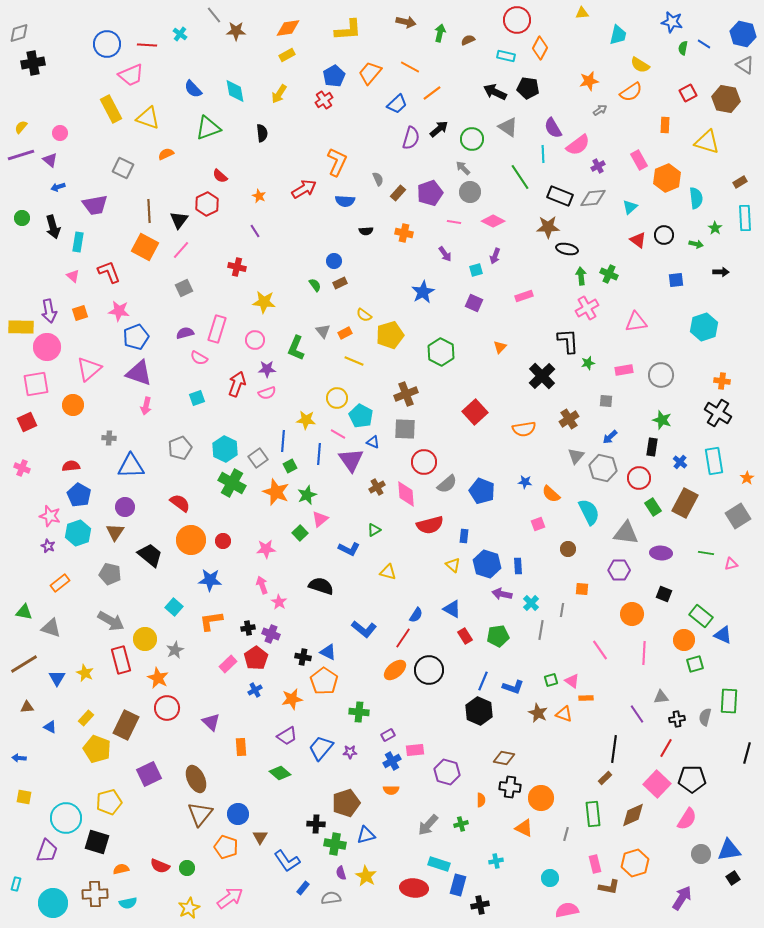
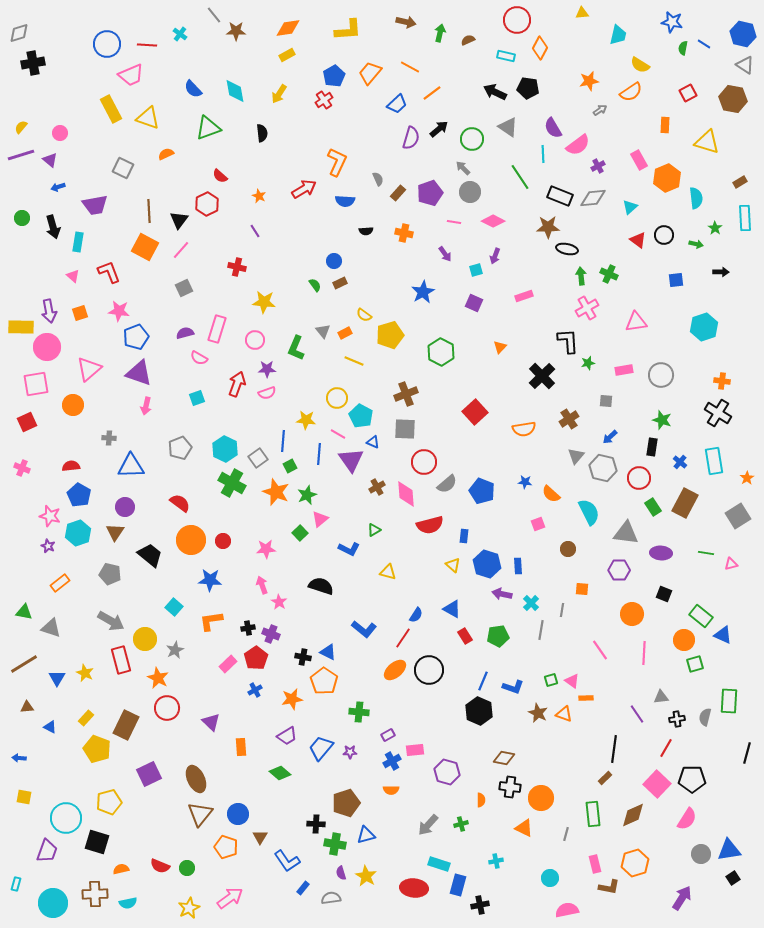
brown hexagon at (726, 99): moved 7 px right
